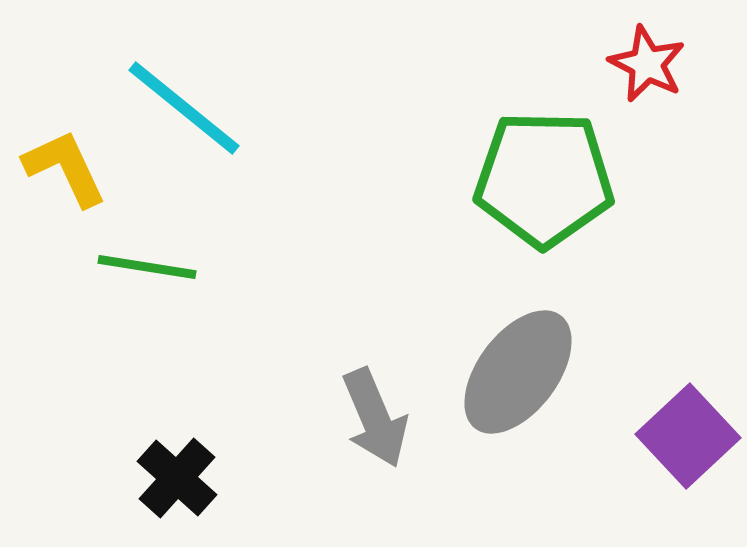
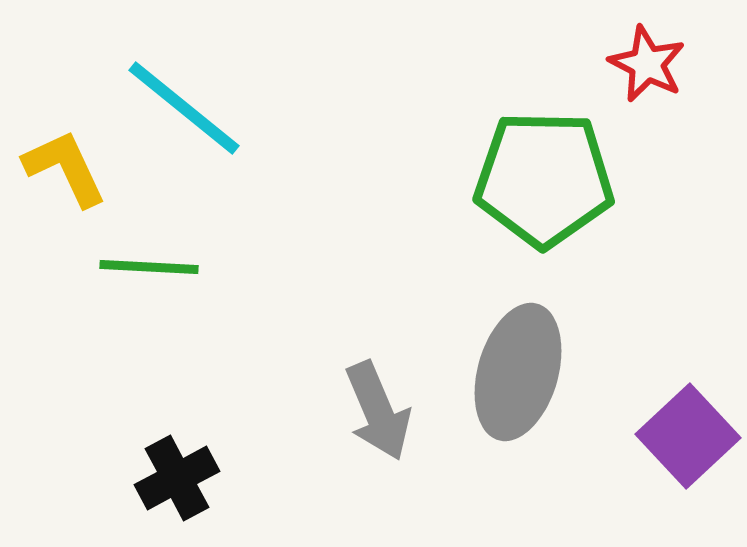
green line: moved 2 px right; rotated 6 degrees counterclockwise
gray ellipse: rotated 21 degrees counterclockwise
gray arrow: moved 3 px right, 7 px up
black cross: rotated 20 degrees clockwise
